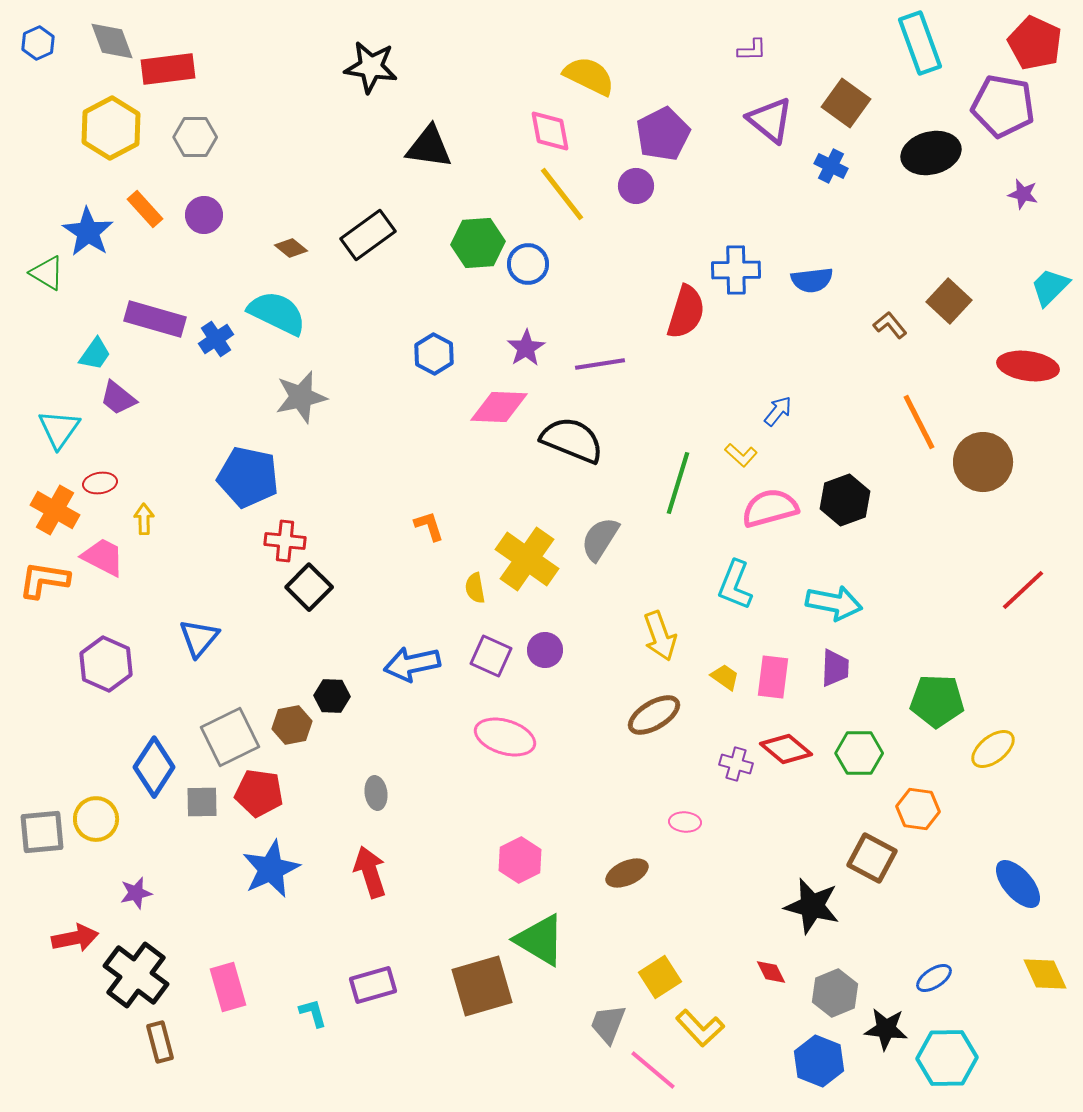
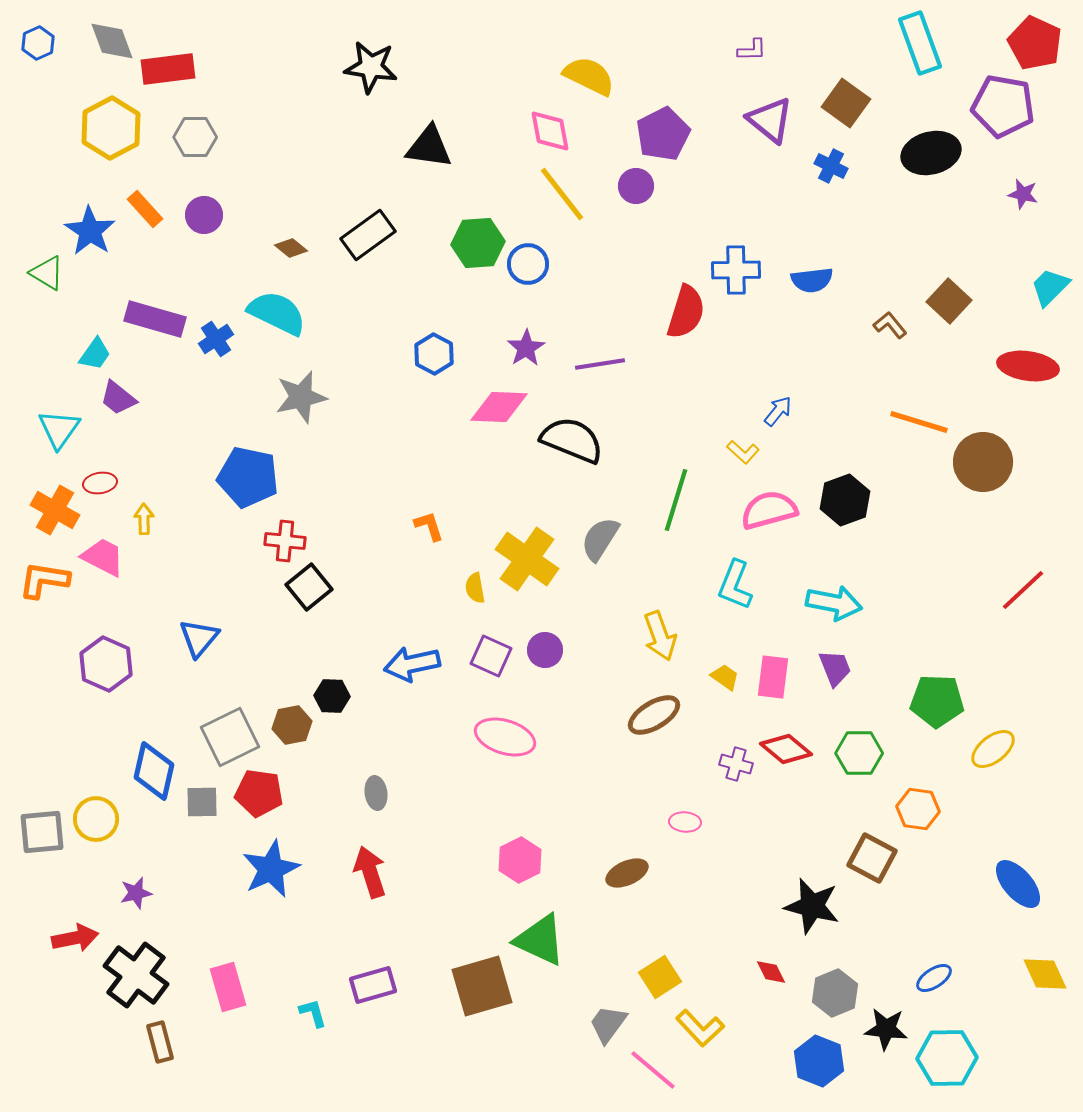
blue star at (88, 232): moved 2 px right, 1 px up
orange line at (919, 422): rotated 46 degrees counterclockwise
yellow L-shape at (741, 455): moved 2 px right, 3 px up
green line at (678, 483): moved 2 px left, 17 px down
pink semicircle at (770, 508): moved 1 px left, 2 px down
black square at (309, 587): rotated 6 degrees clockwise
purple trapezoid at (835, 668): rotated 24 degrees counterclockwise
blue diamond at (154, 767): moved 4 px down; rotated 20 degrees counterclockwise
green triangle at (540, 940): rotated 6 degrees counterclockwise
gray trapezoid at (608, 1024): rotated 15 degrees clockwise
